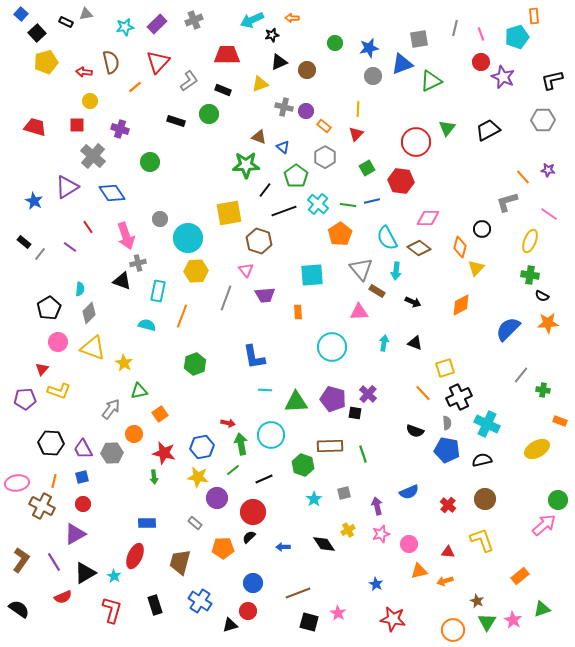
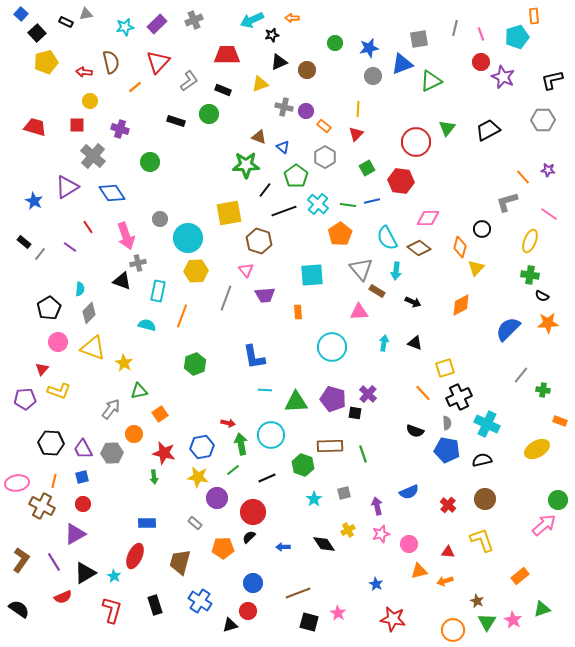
black line at (264, 479): moved 3 px right, 1 px up
